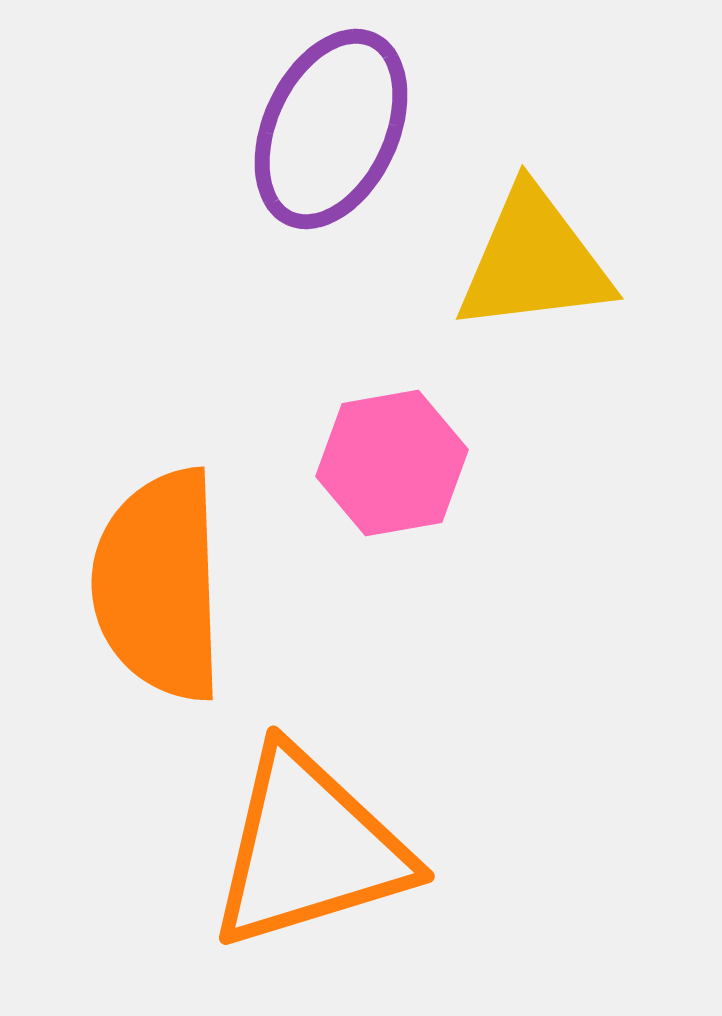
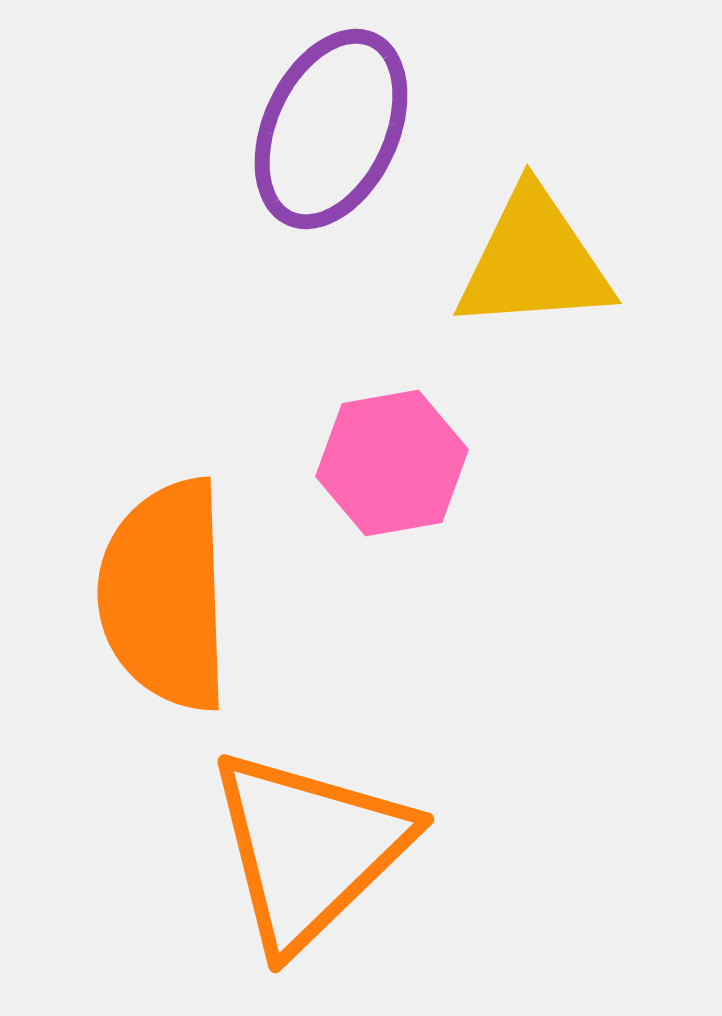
yellow triangle: rotated 3 degrees clockwise
orange semicircle: moved 6 px right, 10 px down
orange triangle: rotated 27 degrees counterclockwise
